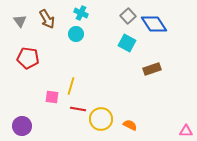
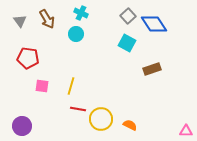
pink square: moved 10 px left, 11 px up
